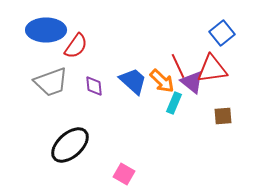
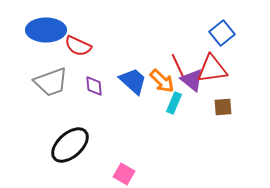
red semicircle: moved 2 px right; rotated 80 degrees clockwise
purple triangle: moved 2 px up
brown square: moved 9 px up
